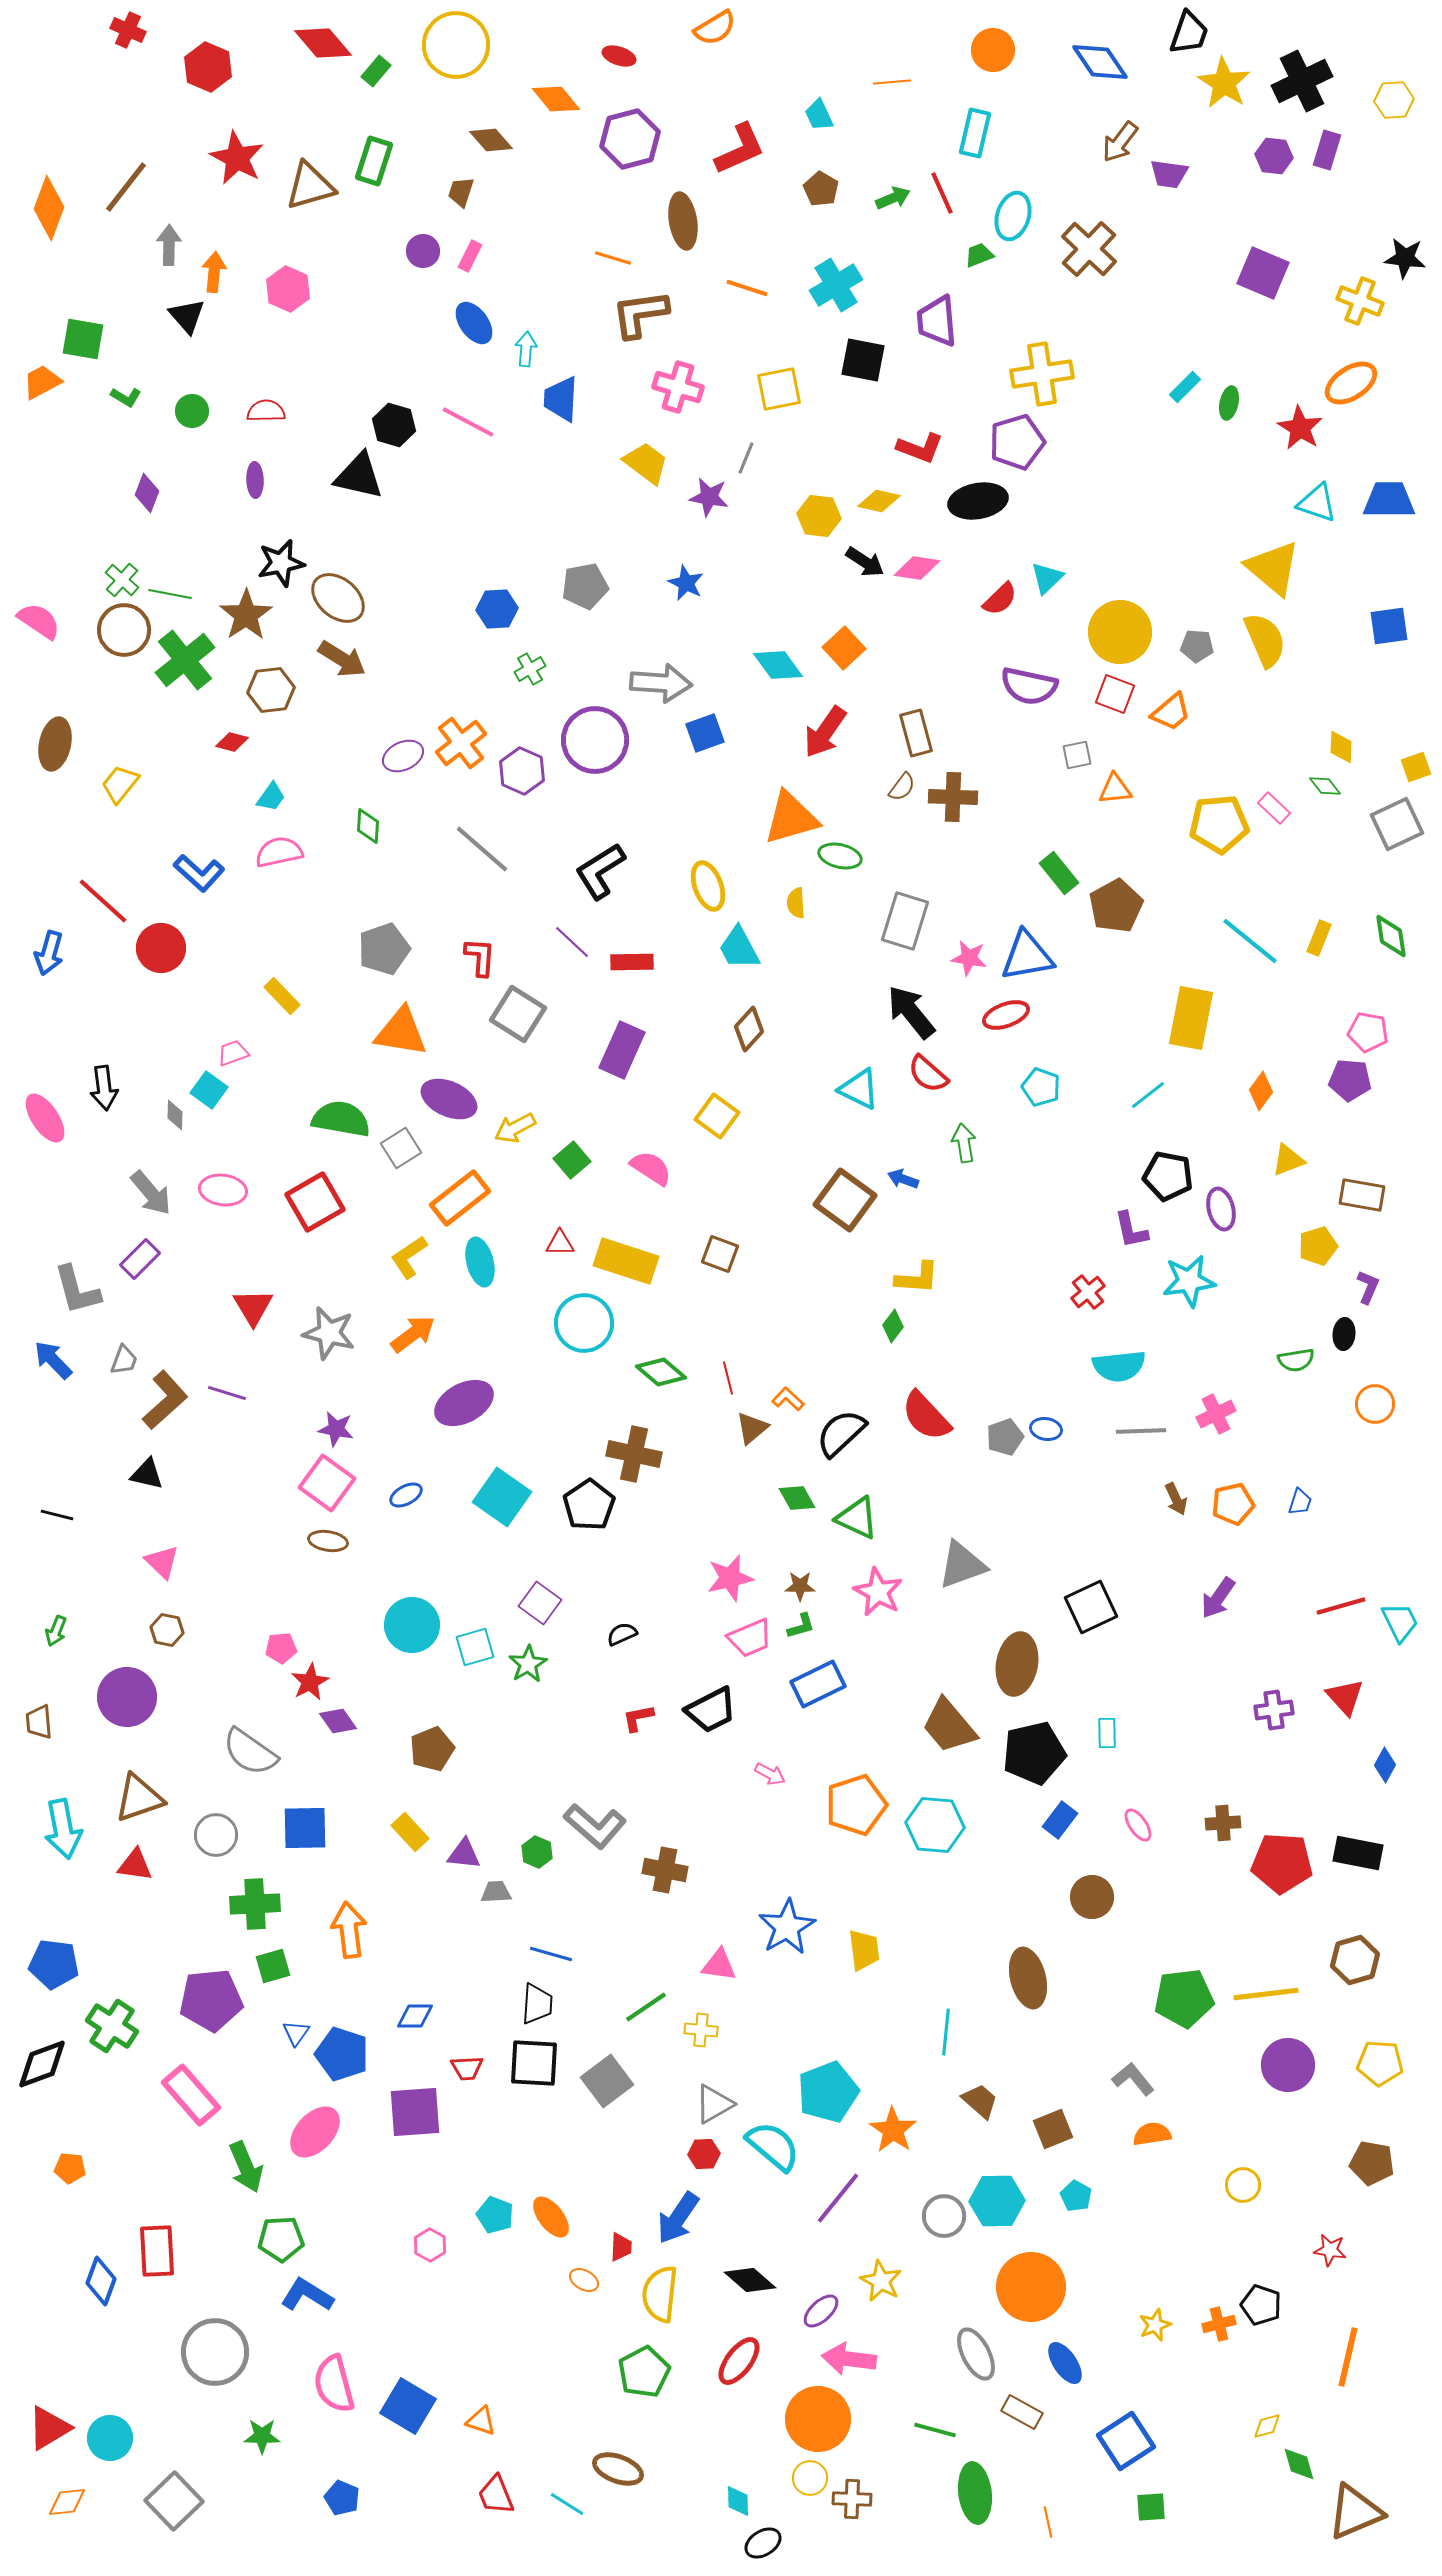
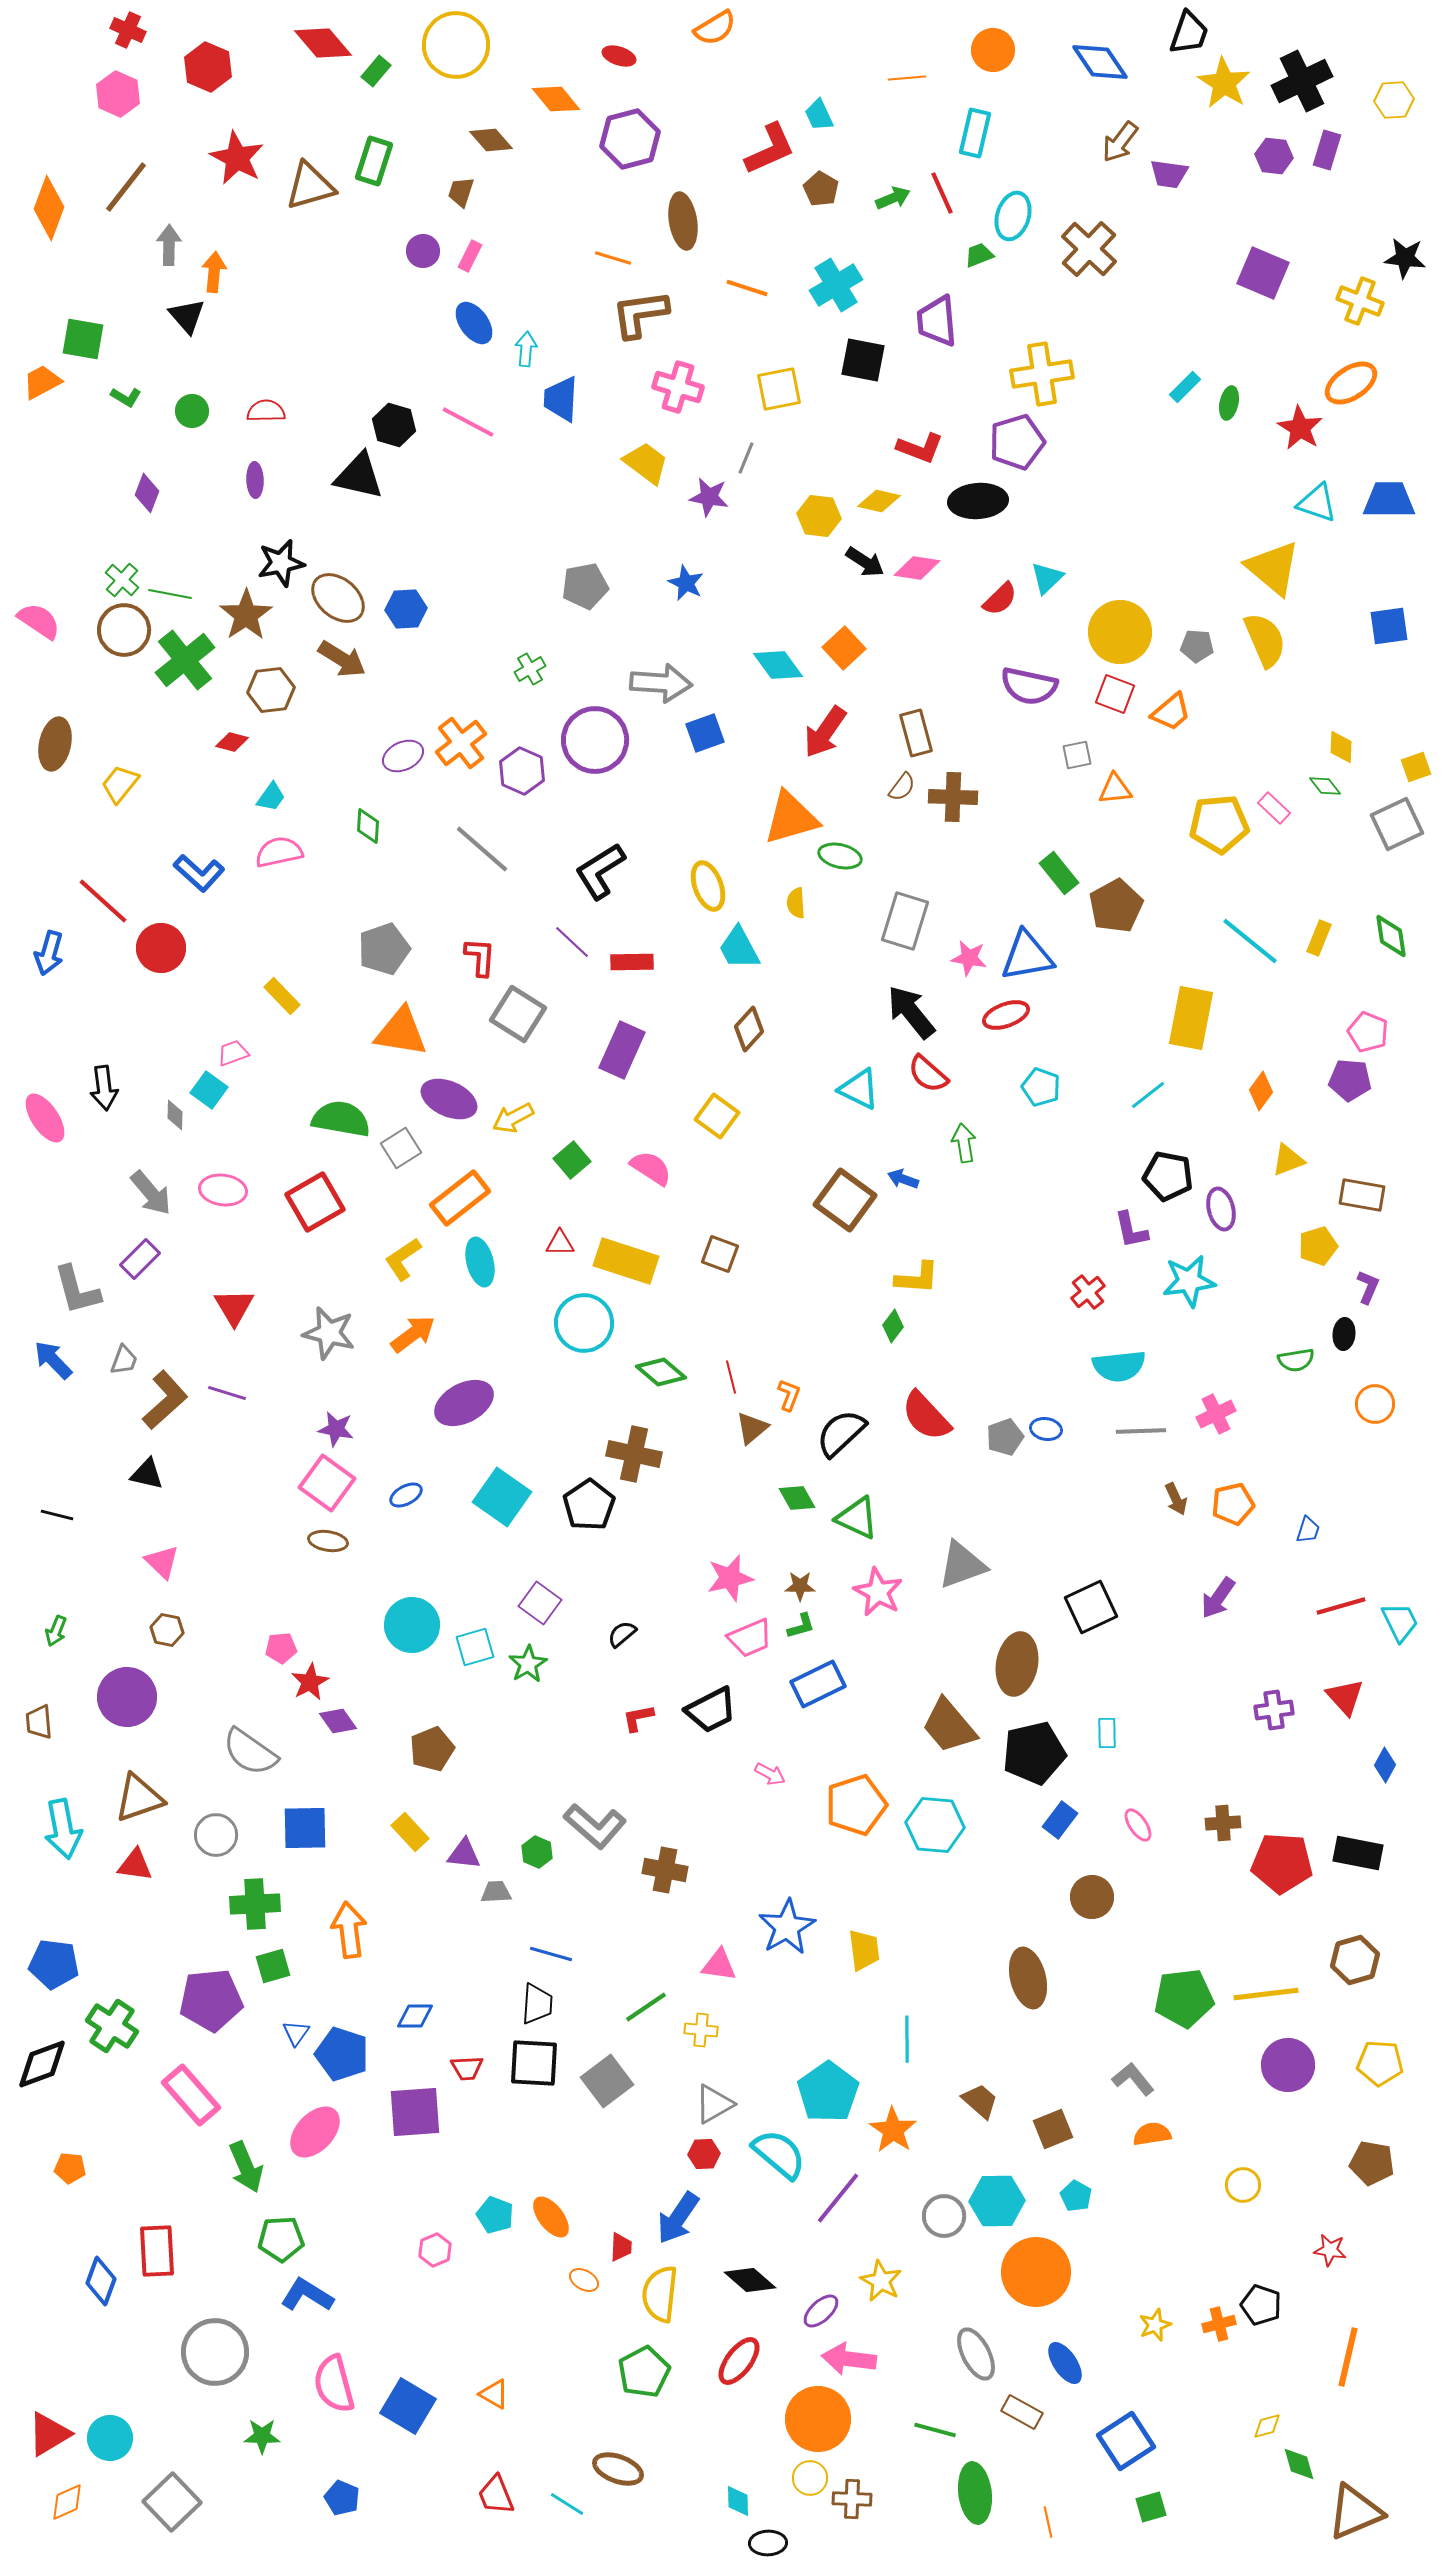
orange line at (892, 82): moved 15 px right, 4 px up
red L-shape at (740, 149): moved 30 px right
pink hexagon at (288, 289): moved 170 px left, 195 px up
black ellipse at (978, 501): rotated 6 degrees clockwise
blue hexagon at (497, 609): moved 91 px left
pink pentagon at (1368, 1032): rotated 12 degrees clockwise
yellow arrow at (515, 1128): moved 2 px left, 10 px up
yellow L-shape at (409, 1257): moved 6 px left, 2 px down
red triangle at (253, 1307): moved 19 px left
red line at (728, 1378): moved 3 px right, 1 px up
orange L-shape at (788, 1399): moved 1 px right, 4 px up; rotated 68 degrees clockwise
blue trapezoid at (1300, 1502): moved 8 px right, 28 px down
black semicircle at (622, 1634): rotated 16 degrees counterclockwise
cyan line at (946, 2032): moved 39 px left, 7 px down; rotated 6 degrees counterclockwise
cyan pentagon at (828, 2092): rotated 14 degrees counterclockwise
cyan semicircle at (773, 2146): moved 6 px right, 8 px down
pink hexagon at (430, 2245): moved 5 px right, 5 px down; rotated 8 degrees clockwise
orange circle at (1031, 2287): moved 5 px right, 15 px up
orange triangle at (481, 2421): moved 13 px right, 27 px up; rotated 12 degrees clockwise
red triangle at (49, 2428): moved 6 px down
gray square at (174, 2501): moved 2 px left, 1 px down
orange diamond at (67, 2502): rotated 18 degrees counterclockwise
green square at (1151, 2507): rotated 12 degrees counterclockwise
black ellipse at (763, 2543): moved 5 px right; rotated 30 degrees clockwise
